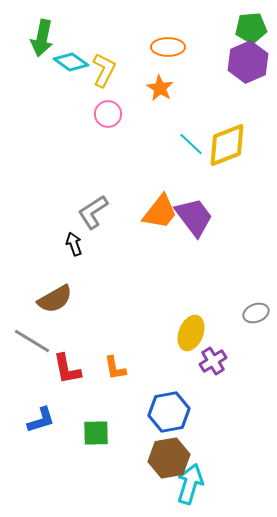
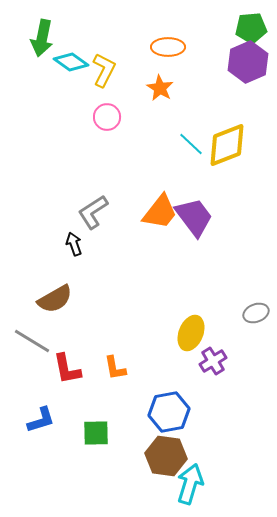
pink circle: moved 1 px left, 3 px down
brown hexagon: moved 3 px left, 2 px up; rotated 18 degrees clockwise
